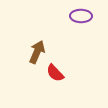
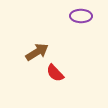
brown arrow: rotated 35 degrees clockwise
